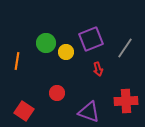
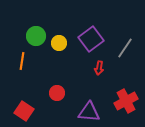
purple square: rotated 15 degrees counterclockwise
green circle: moved 10 px left, 7 px up
yellow circle: moved 7 px left, 9 px up
orange line: moved 5 px right
red arrow: moved 1 px right, 1 px up; rotated 24 degrees clockwise
red cross: rotated 25 degrees counterclockwise
purple triangle: rotated 15 degrees counterclockwise
